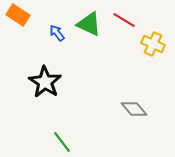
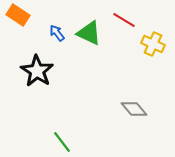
green triangle: moved 9 px down
black star: moved 8 px left, 11 px up
